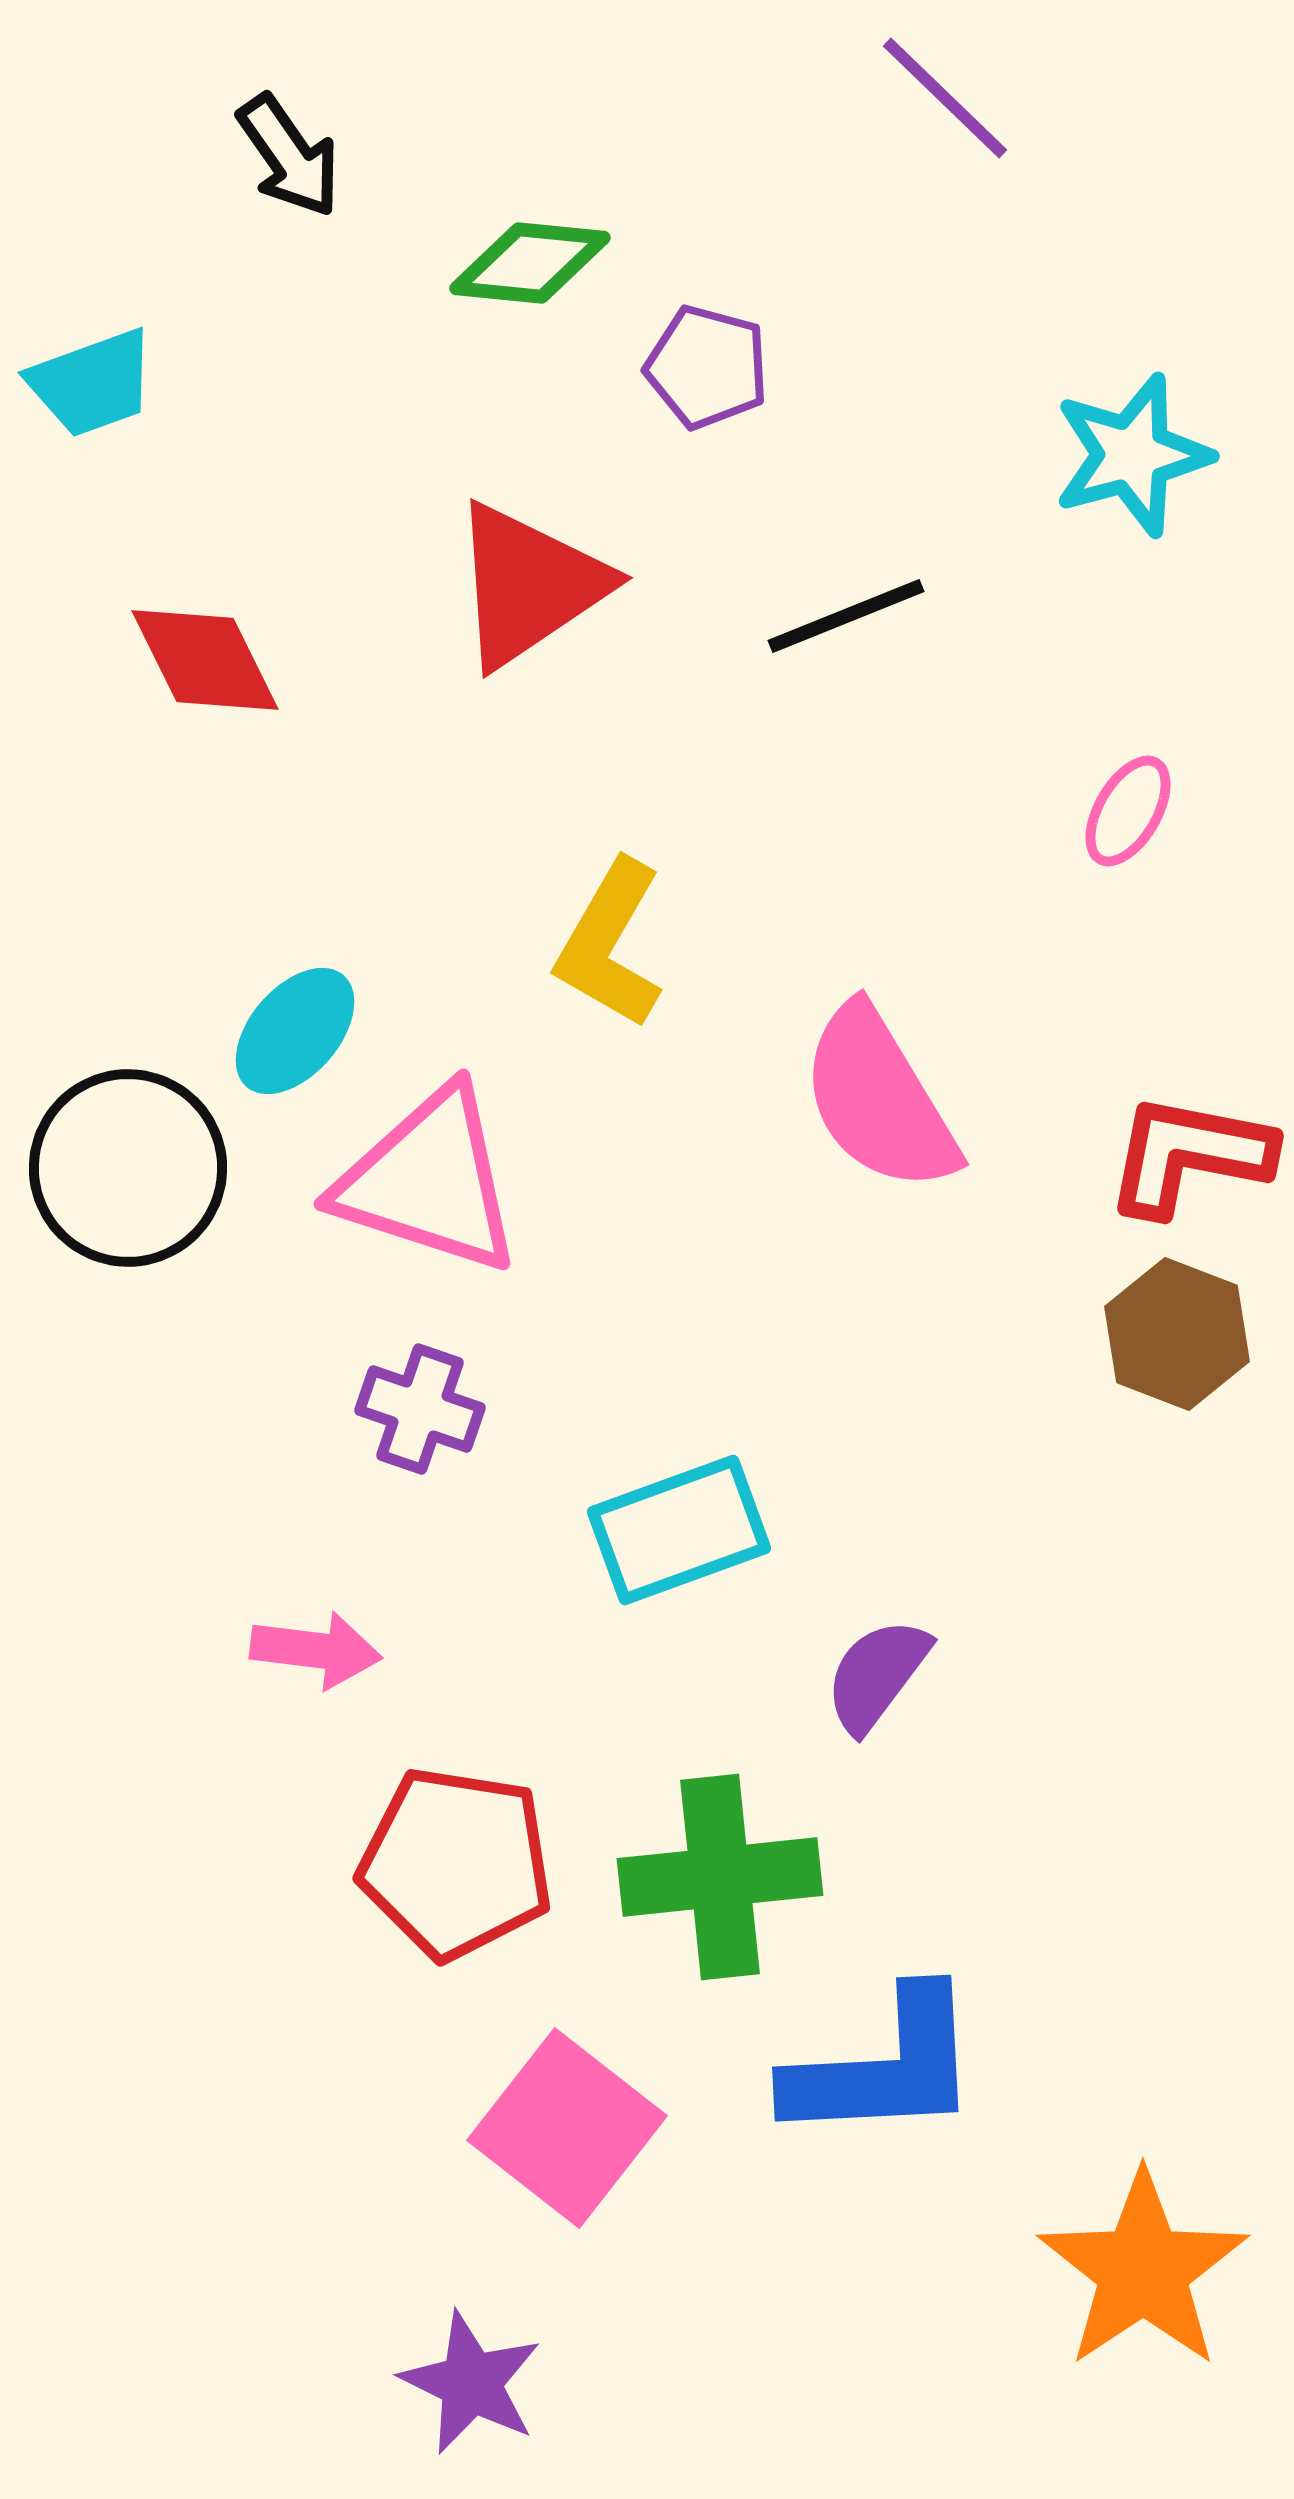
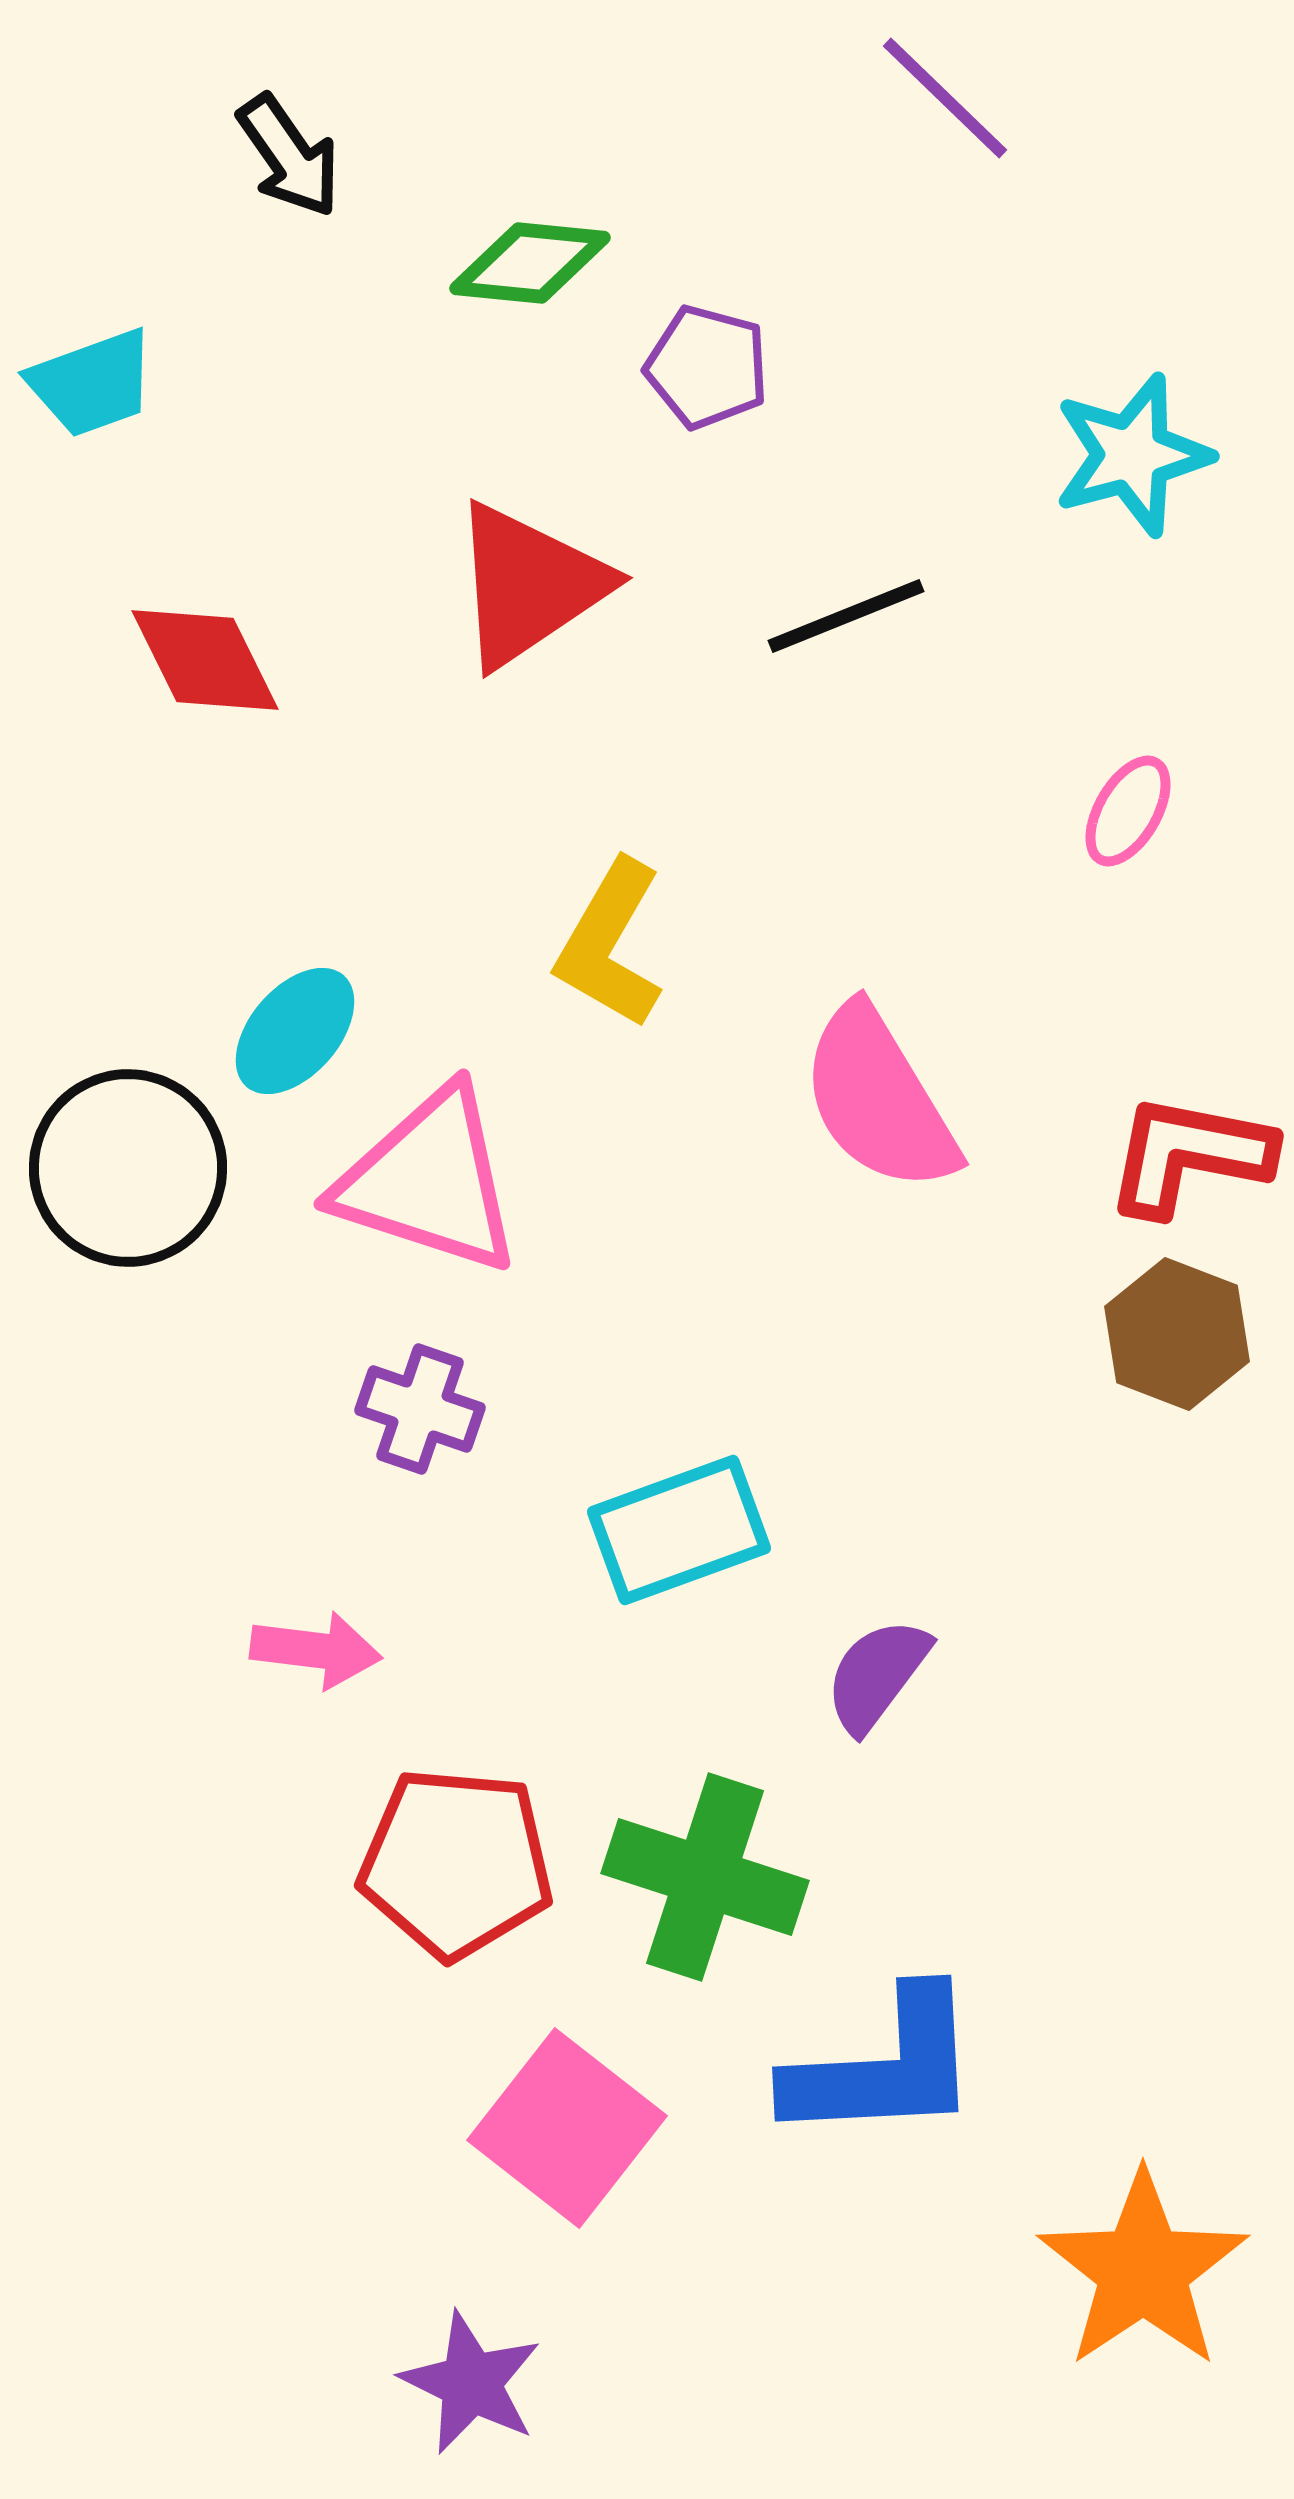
red pentagon: rotated 4 degrees counterclockwise
green cross: moved 15 px left; rotated 24 degrees clockwise
